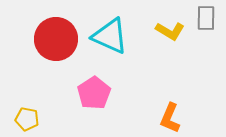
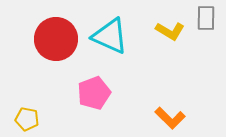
pink pentagon: rotated 12 degrees clockwise
orange L-shape: rotated 68 degrees counterclockwise
